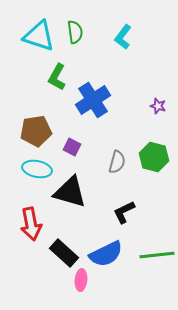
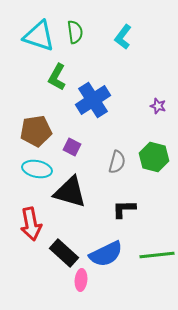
black L-shape: moved 3 px up; rotated 25 degrees clockwise
